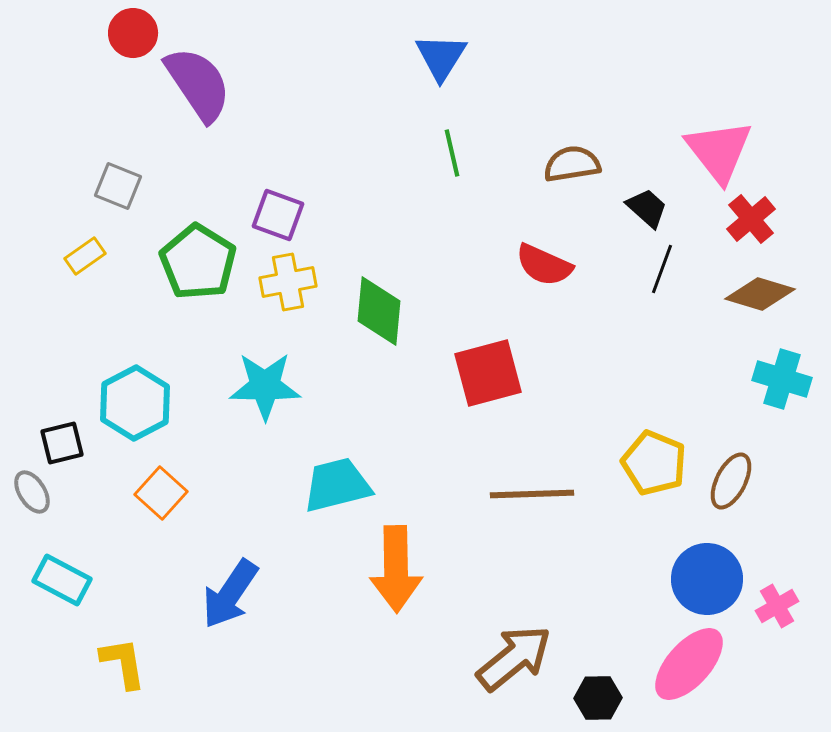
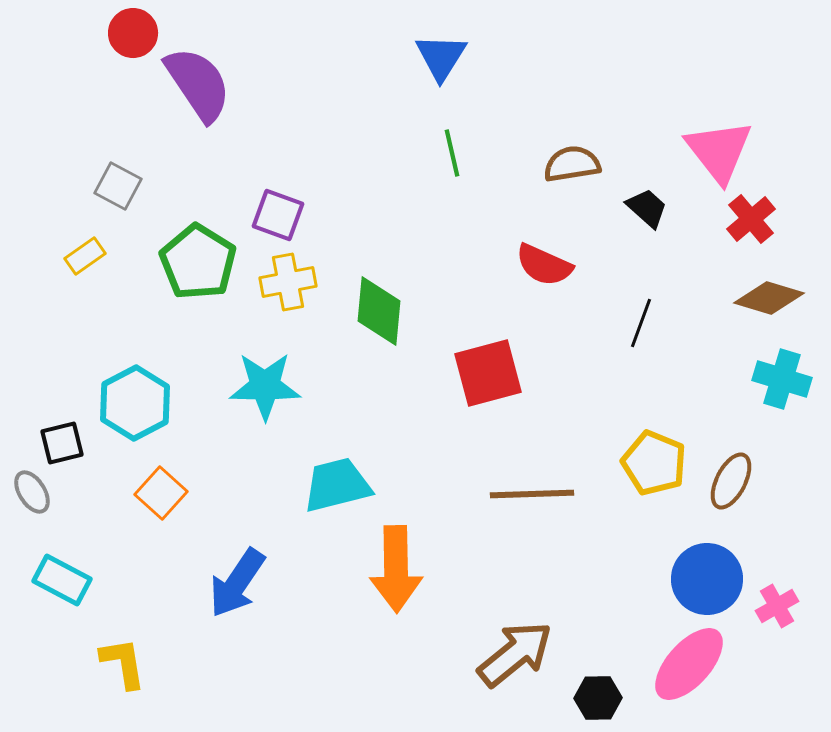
gray square: rotated 6 degrees clockwise
black line: moved 21 px left, 54 px down
brown diamond: moved 9 px right, 4 px down
blue arrow: moved 7 px right, 11 px up
brown arrow: moved 1 px right, 4 px up
